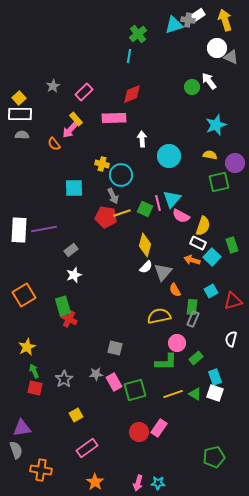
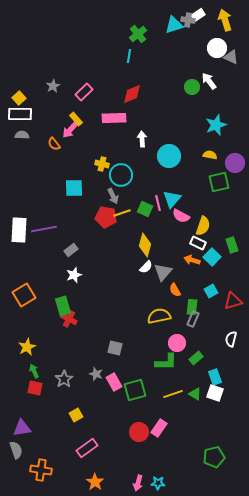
gray star at (96, 374): rotated 24 degrees clockwise
